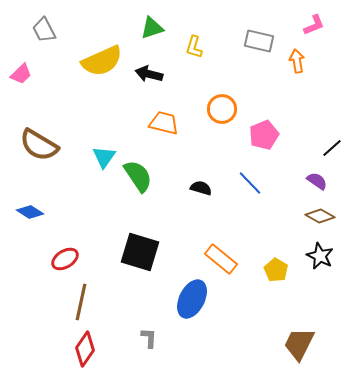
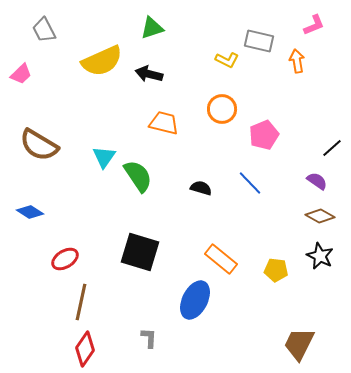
yellow L-shape: moved 33 px right, 13 px down; rotated 80 degrees counterclockwise
yellow pentagon: rotated 25 degrees counterclockwise
blue ellipse: moved 3 px right, 1 px down
